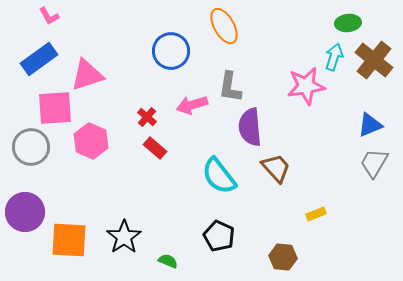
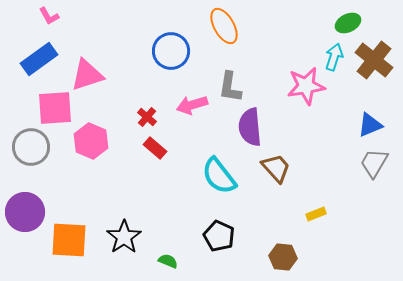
green ellipse: rotated 20 degrees counterclockwise
